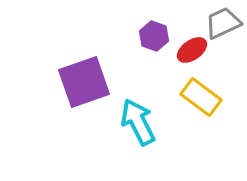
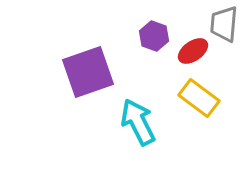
gray trapezoid: moved 1 px right, 1 px down; rotated 60 degrees counterclockwise
red ellipse: moved 1 px right, 1 px down
purple square: moved 4 px right, 10 px up
yellow rectangle: moved 2 px left, 1 px down
